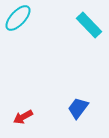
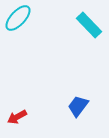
blue trapezoid: moved 2 px up
red arrow: moved 6 px left
